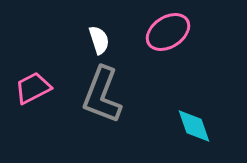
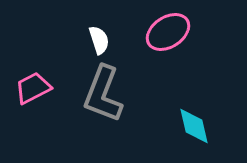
gray L-shape: moved 1 px right, 1 px up
cyan diamond: rotated 6 degrees clockwise
